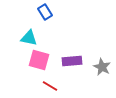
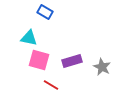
blue rectangle: rotated 28 degrees counterclockwise
purple rectangle: rotated 12 degrees counterclockwise
red line: moved 1 px right, 1 px up
